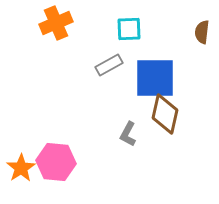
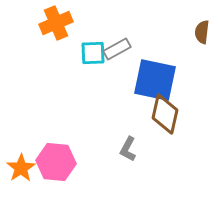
cyan square: moved 36 px left, 24 px down
gray rectangle: moved 8 px right, 16 px up
blue square: moved 2 px down; rotated 12 degrees clockwise
gray L-shape: moved 15 px down
